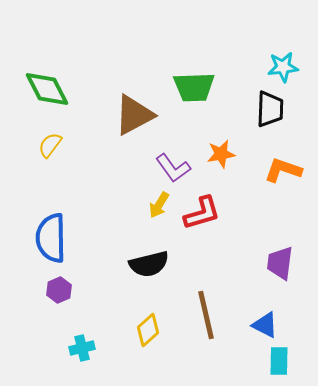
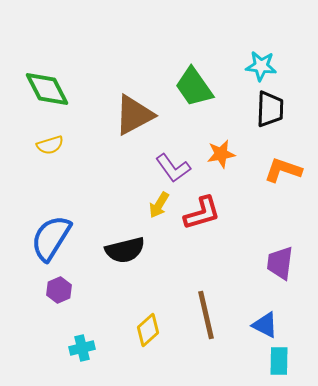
cyan star: moved 22 px left, 1 px up; rotated 12 degrees clockwise
green trapezoid: rotated 57 degrees clockwise
yellow semicircle: rotated 144 degrees counterclockwise
blue semicircle: rotated 33 degrees clockwise
black semicircle: moved 24 px left, 14 px up
